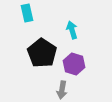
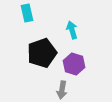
black pentagon: rotated 20 degrees clockwise
